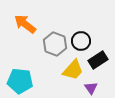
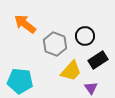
black circle: moved 4 px right, 5 px up
yellow trapezoid: moved 2 px left, 1 px down
